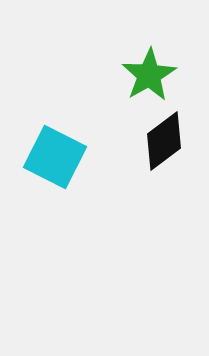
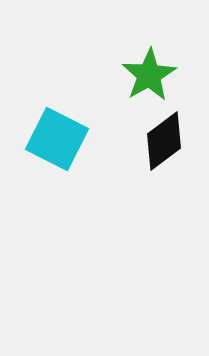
cyan square: moved 2 px right, 18 px up
